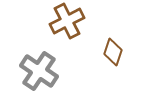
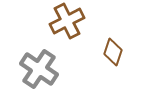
gray cross: moved 2 px up
